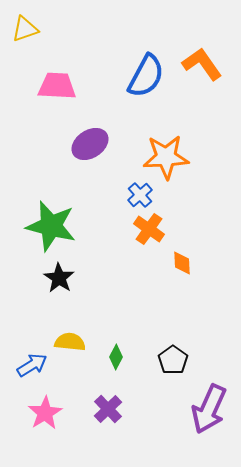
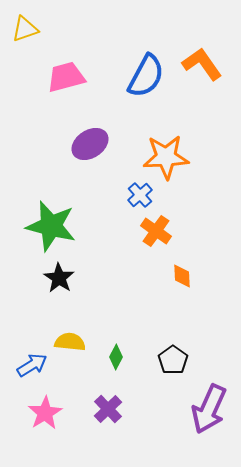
pink trapezoid: moved 9 px right, 9 px up; rotated 18 degrees counterclockwise
orange cross: moved 7 px right, 2 px down
orange diamond: moved 13 px down
